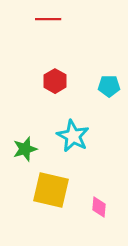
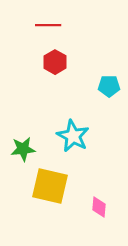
red line: moved 6 px down
red hexagon: moved 19 px up
green star: moved 2 px left; rotated 10 degrees clockwise
yellow square: moved 1 px left, 4 px up
